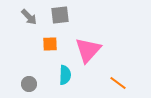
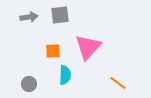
gray arrow: rotated 54 degrees counterclockwise
orange square: moved 3 px right, 7 px down
pink triangle: moved 3 px up
